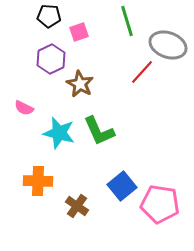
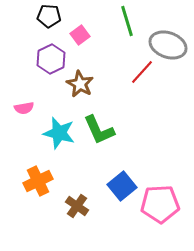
pink square: moved 1 px right, 3 px down; rotated 18 degrees counterclockwise
pink semicircle: rotated 36 degrees counterclockwise
green L-shape: moved 1 px up
orange cross: rotated 28 degrees counterclockwise
pink pentagon: rotated 12 degrees counterclockwise
